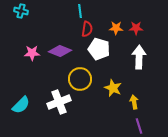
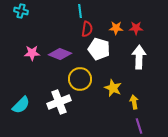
purple diamond: moved 3 px down
